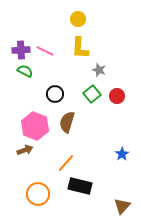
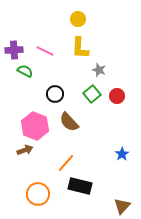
purple cross: moved 7 px left
brown semicircle: moved 2 px right; rotated 60 degrees counterclockwise
